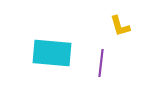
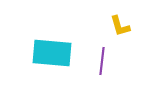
purple line: moved 1 px right, 2 px up
